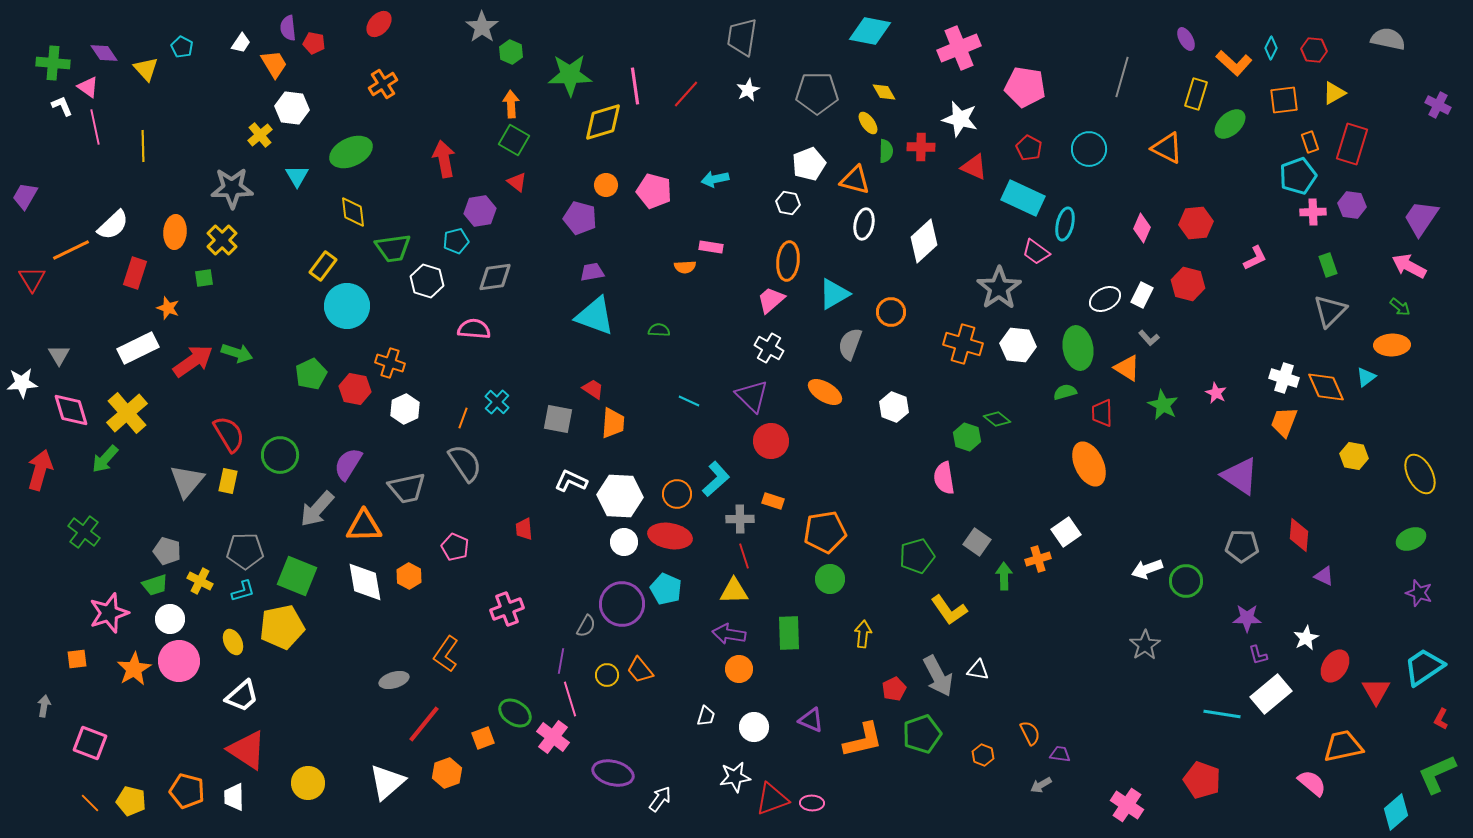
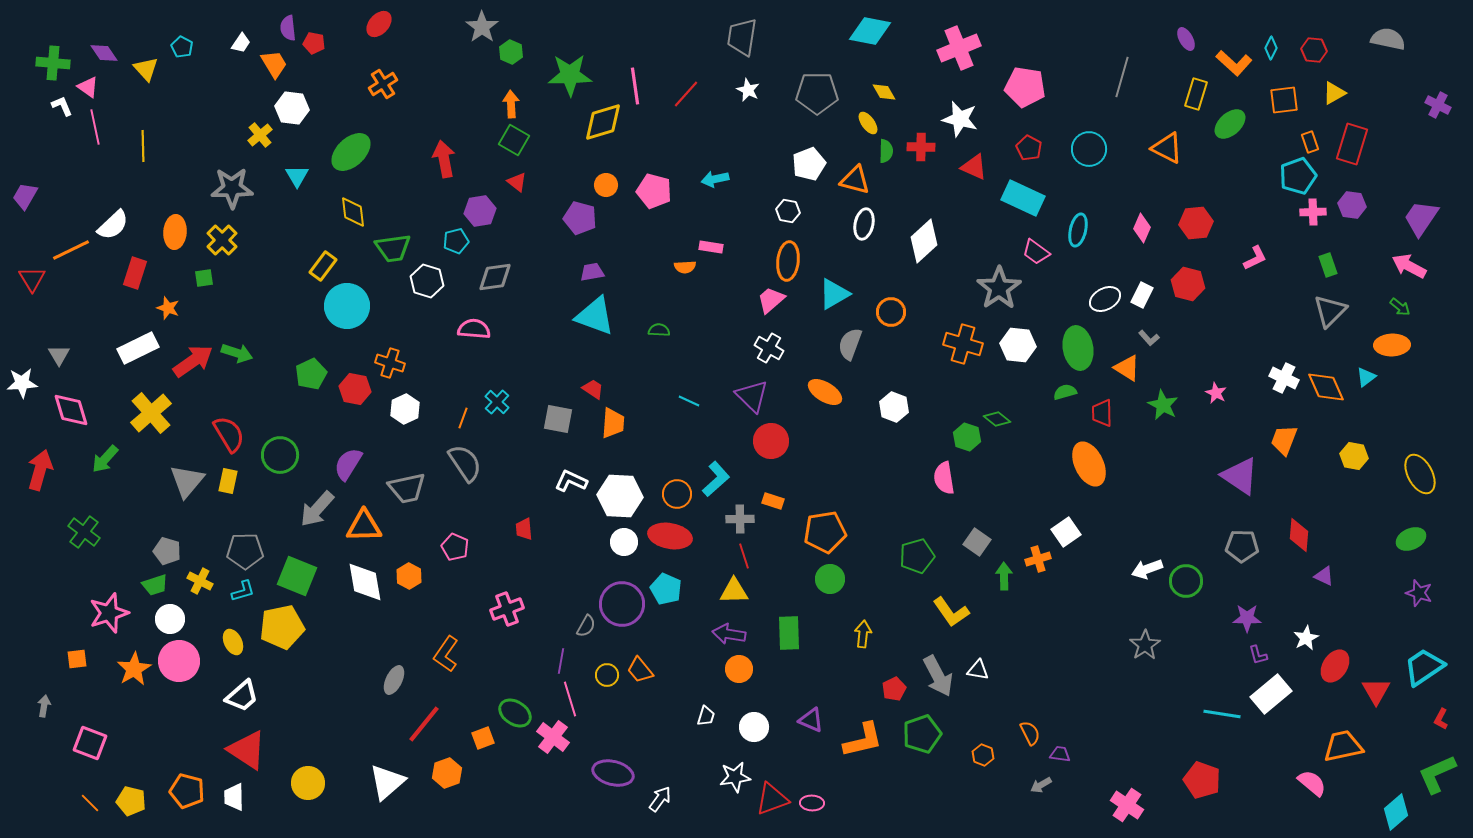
white star at (748, 90): rotated 20 degrees counterclockwise
green ellipse at (351, 152): rotated 18 degrees counterclockwise
white hexagon at (788, 203): moved 8 px down
cyan ellipse at (1065, 224): moved 13 px right, 6 px down
white cross at (1284, 378): rotated 8 degrees clockwise
yellow cross at (127, 413): moved 24 px right
orange trapezoid at (1284, 422): moved 18 px down
yellow L-shape at (949, 610): moved 2 px right, 2 px down
gray ellipse at (394, 680): rotated 48 degrees counterclockwise
